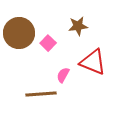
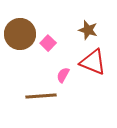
brown star: moved 10 px right, 4 px down; rotated 24 degrees clockwise
brown circle: moved 1 px right, 1 px down
brown line: moved 2 px down
